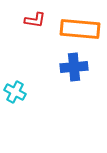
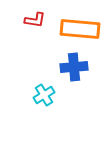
cyan cross: moved 29 px right, 3 px down; rotated 30 degrees clockwise
